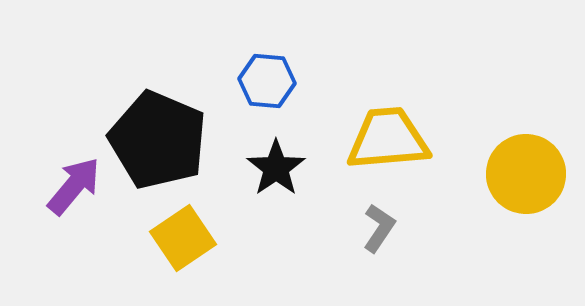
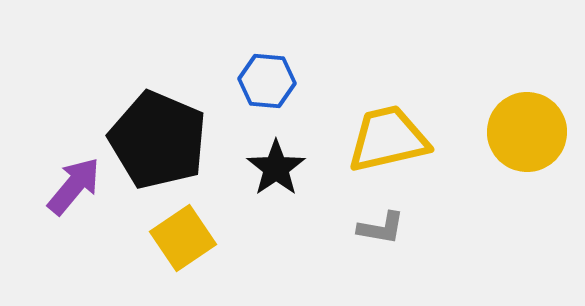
yellow trapezoid: rotated 8 degrees counterclockwise
yellow circle: moved 1 px right, 42 px up
gray L-shape: moved 2 px right; rotated 66 degrees clockwise
